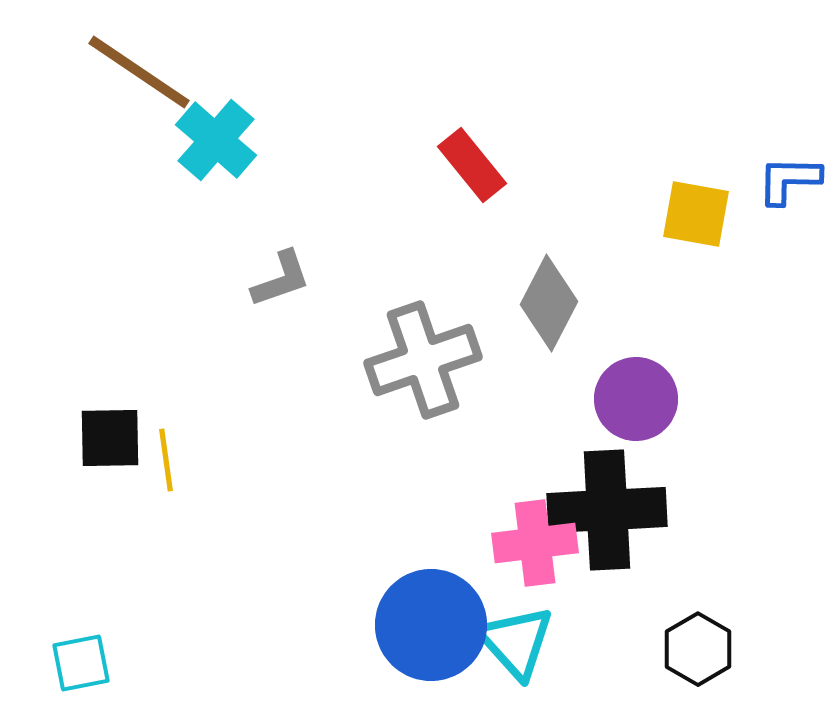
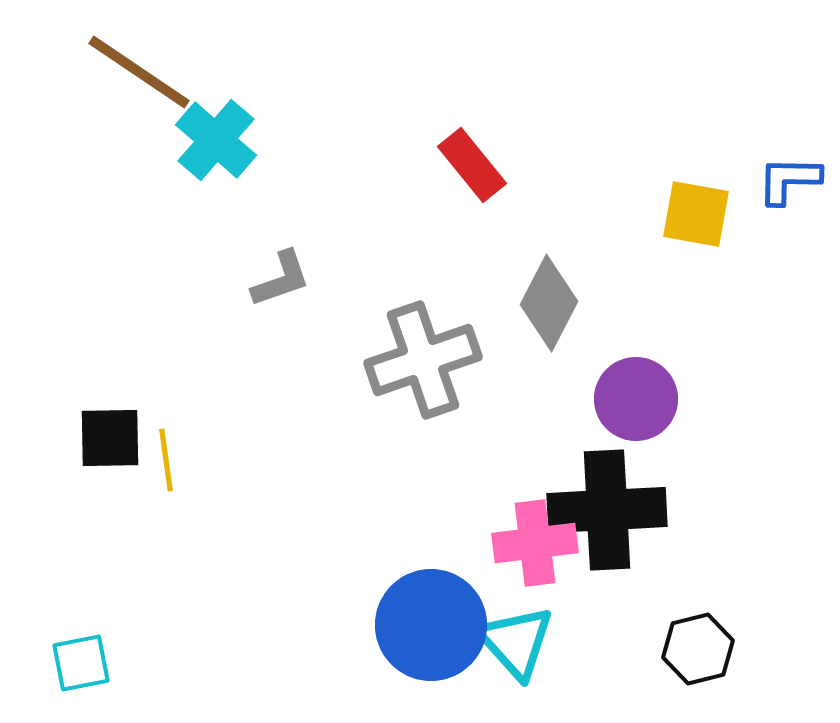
black hexagon: rotated 16 degrees clockwise
